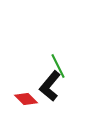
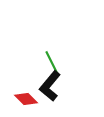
green line: moved 6 px left, 3 px up
